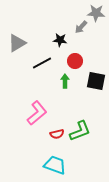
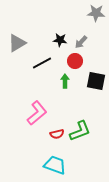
gray arrow: moved 15 px down
